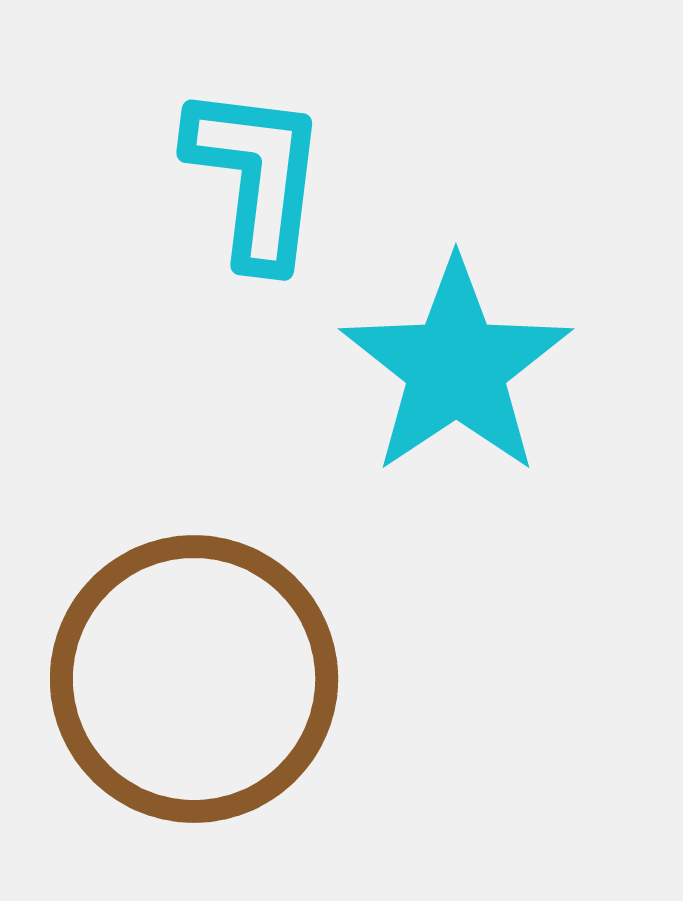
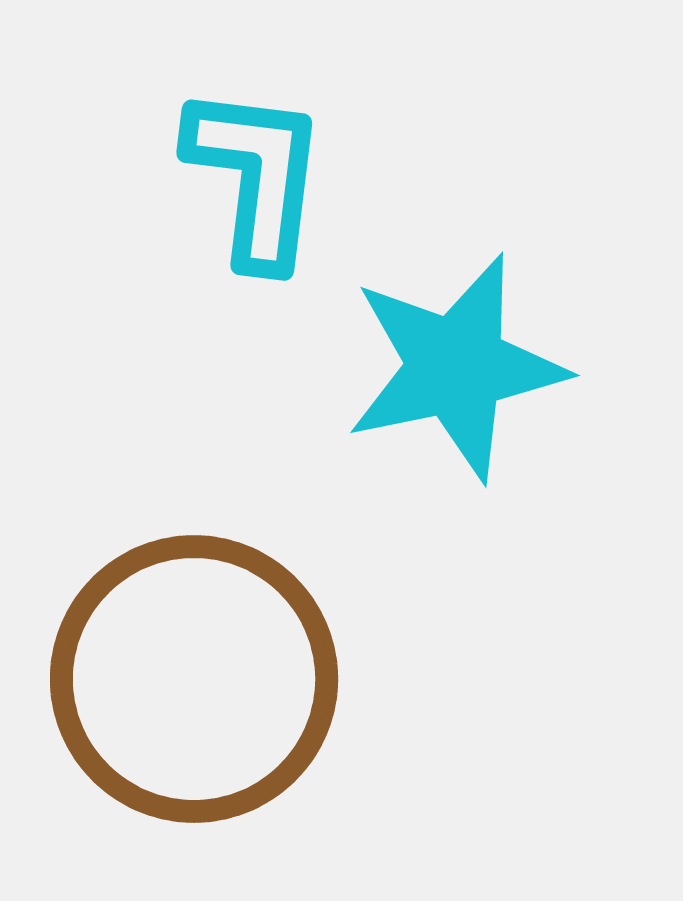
cyan star: rotated 22 degrees clockwise
